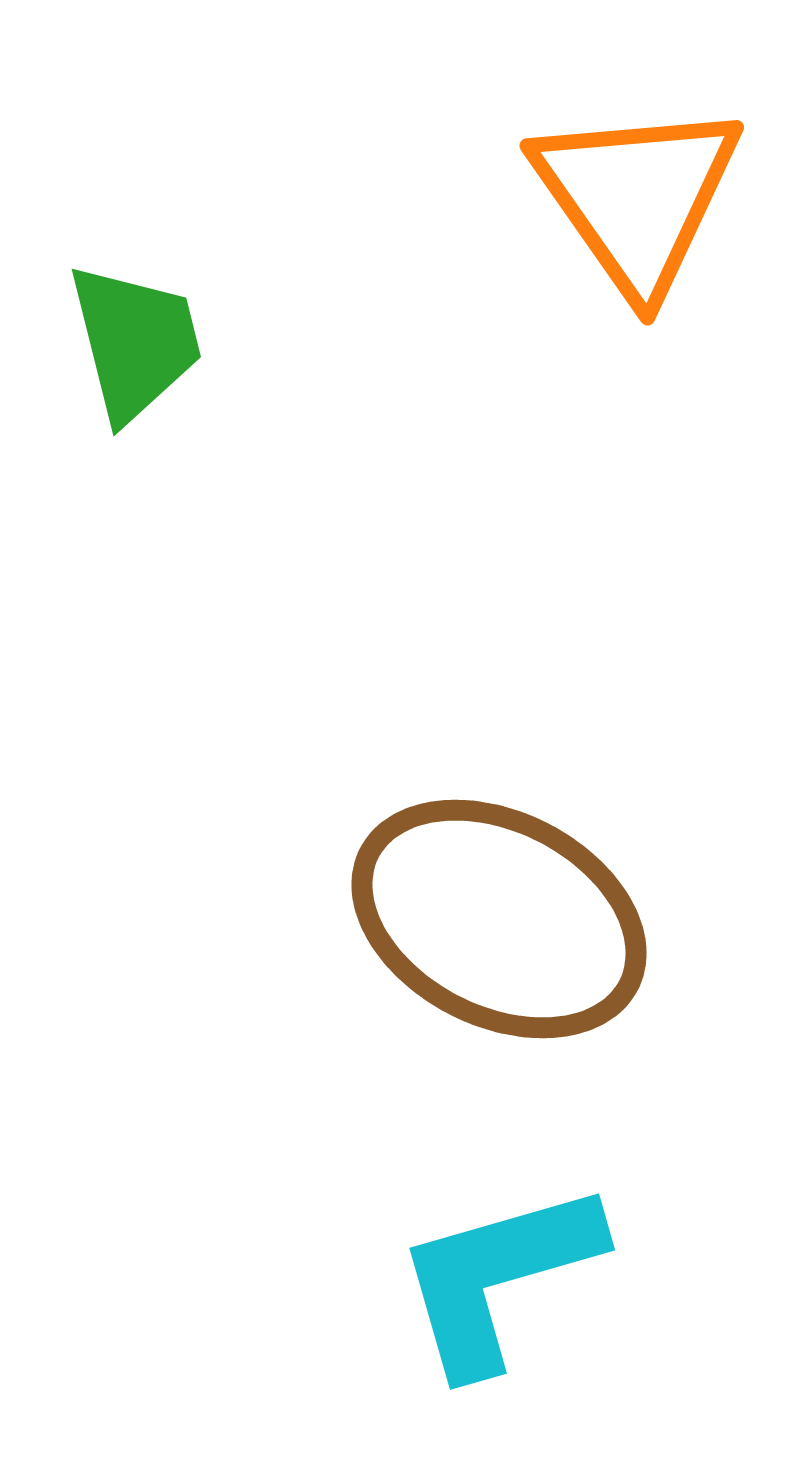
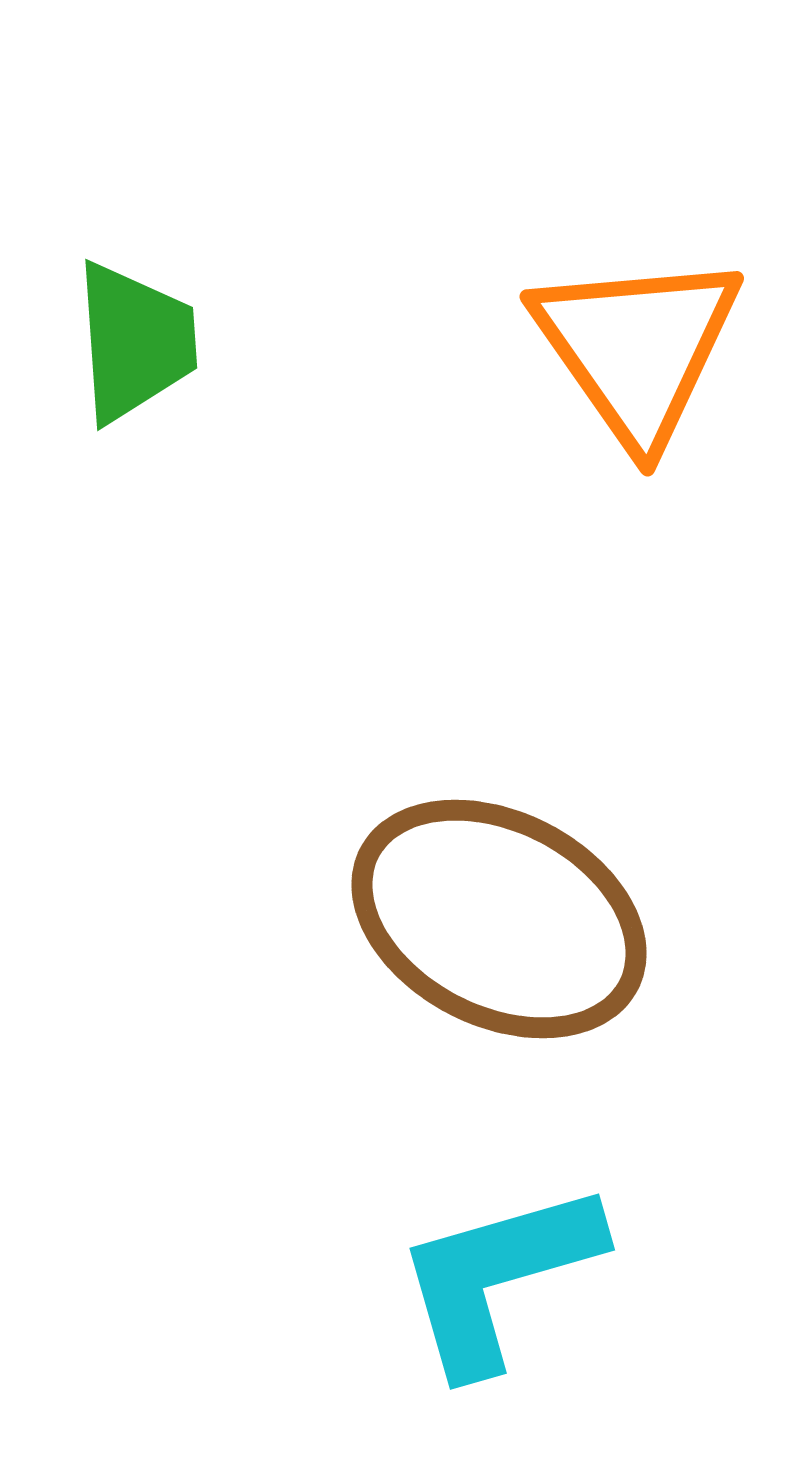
orange triangle: moved 151 px down
green trapezoid: rotated 10 degrees clockwise
